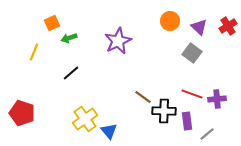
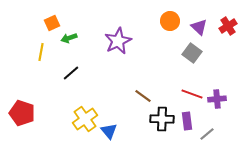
yellow line: moved 7 px right; rotated 12 degrees counterclockwise
brown line: moved 1 px up
black cross: moved 2 px left, 8 px down
